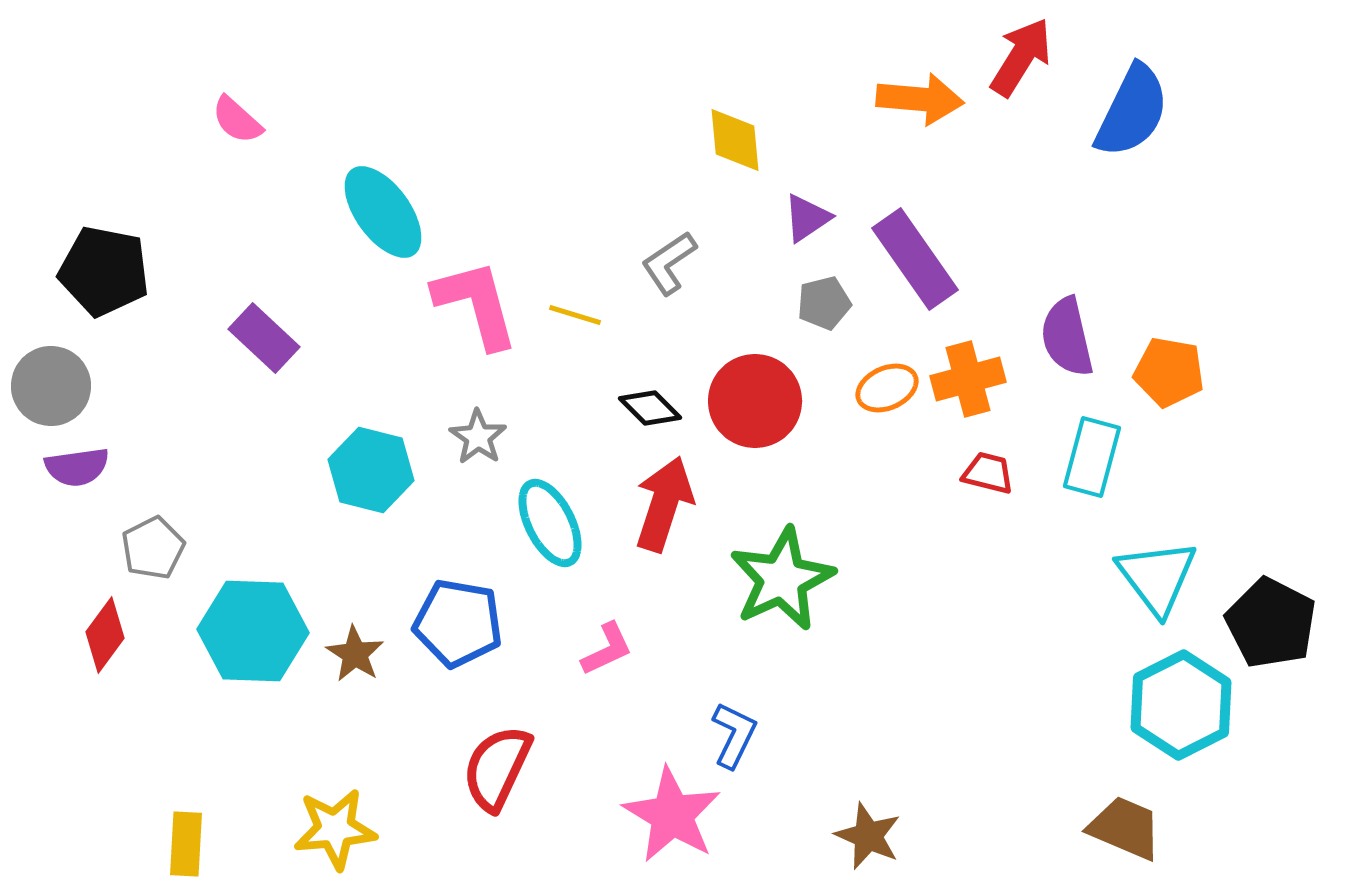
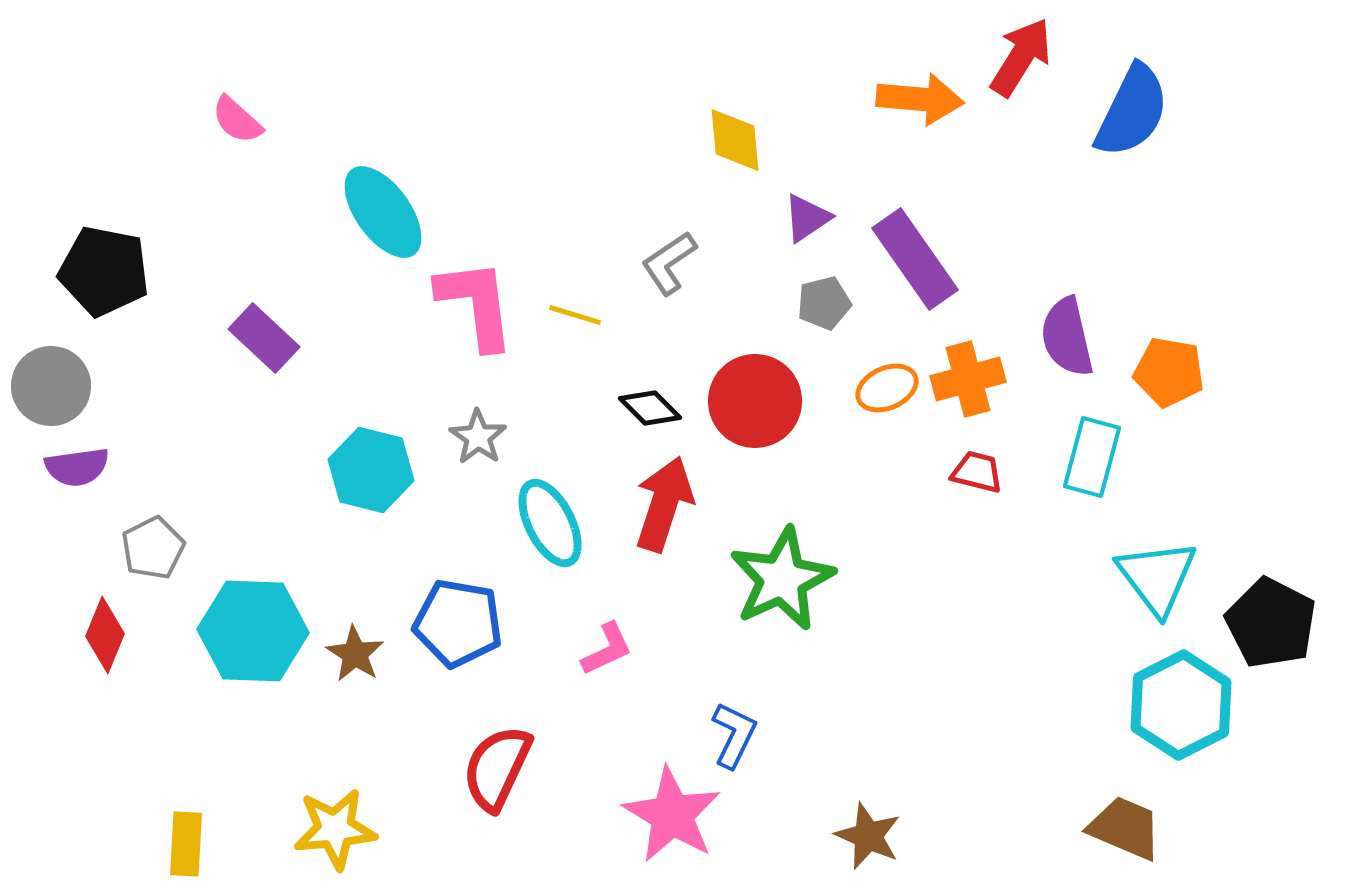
pink L-shape at (476, 304): rotated 8 degrees clockwise
red trapezoid at (988, 473): moved 11 px left, 1 px up
red diamond at (105, 635): rotated 14 degrees counterclockwise
